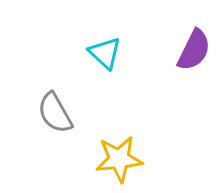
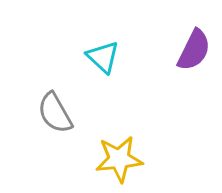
cyan triangle: moved 2 px left, 4 px down
